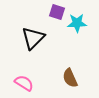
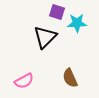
black triangle: moved 12 px right, 1 px up
pink semicircle: moved 2 px up; rotated 120 degrees clockwise
